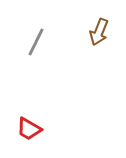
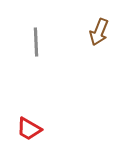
gray line: rotated 28 degrees counterclockwise
